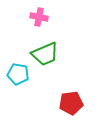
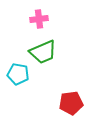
pink cross: moved 2 px down; rotated 18 degrees counterclockwise
green trapezoid: moved 2 px left, 2 px up
